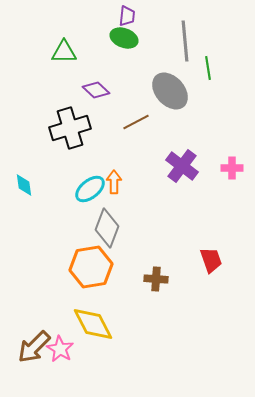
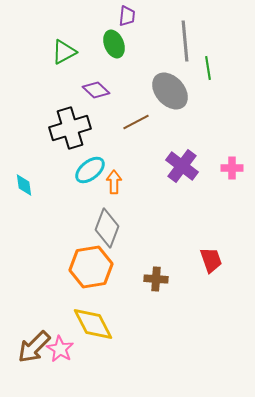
green ellipse: moved 10 px left, 6 px down; rotated 48 degrees clockwise
green triangle: rotated 28 degrees counterclockwise
cyan ellipse: moved 19 px up
